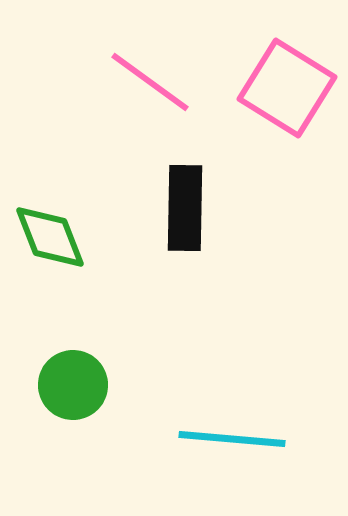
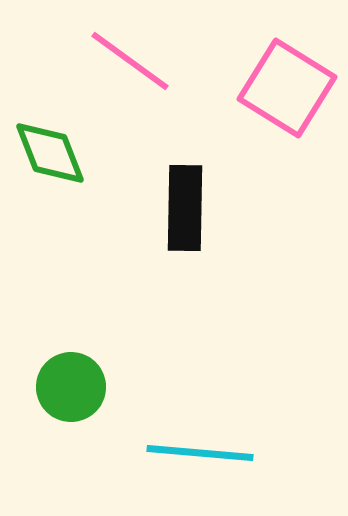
pink line: moved 20 px left, 21 px up
green diamond: moved 84 px up
green circle: moved 2 px left, 2 px down
cyan line: moved 32 px left, 14 px down
